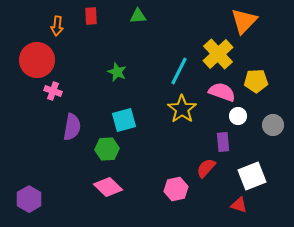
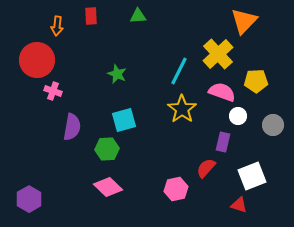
green star: moved 2 px down
purple rectangle: rotated 18 degrees clockwise
